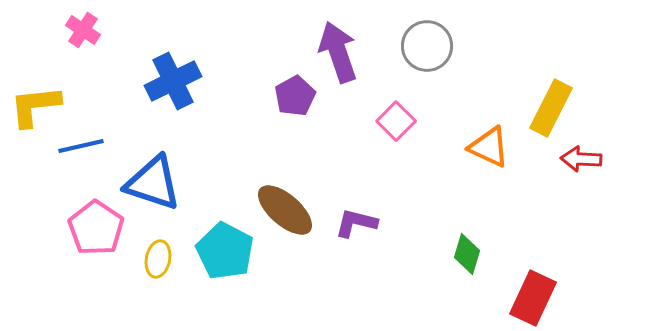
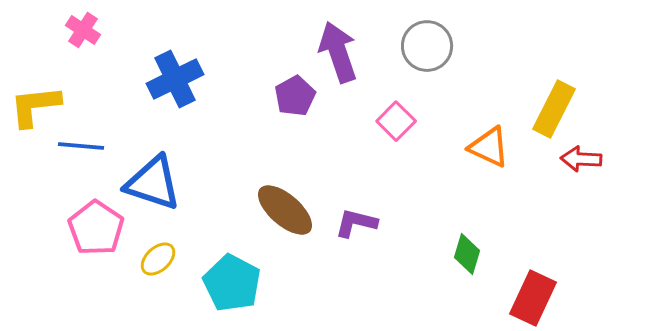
blue cross: moved 2 px right, 2 px up
yellow rectangle: moved 3 px right, 1 px down
blue line: rotated 18 degrees clockwise
cyan pentagon: moved 7 px right, 32 px down
yellow ellipse: rotated 36 degrees clockwise
